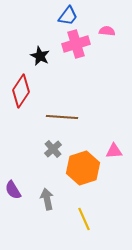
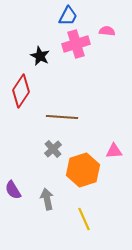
blue trapezoid: rotated 10 degrees counterclockwise
orange hexagon: moved 2 px down
